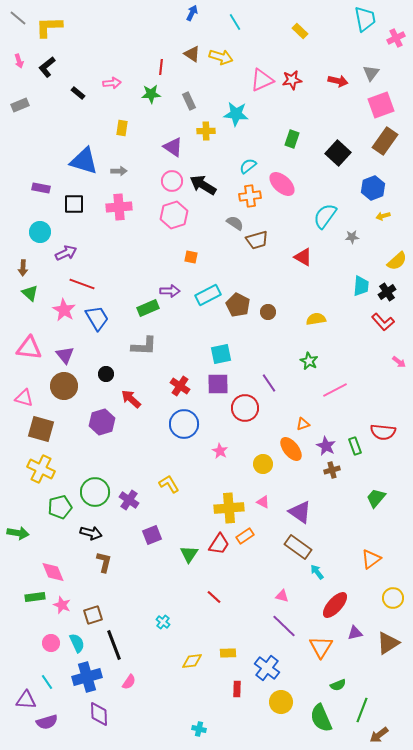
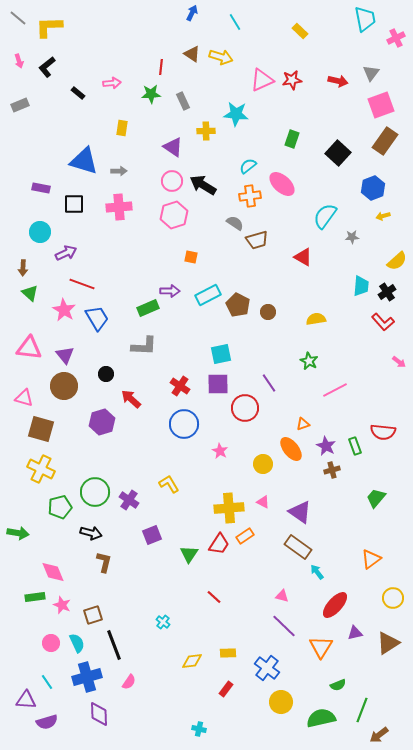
gray rectangle at (189, 101): moved 6 px left
red rectangle at (237, 689): moved 11 px left; rotated 35 degrees clockwise
green semicircle at (321, 718): rotated 100 degrees clockwise
